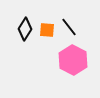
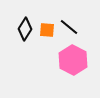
black line: rotated 12 degrees counterclockwise
